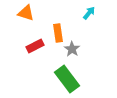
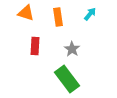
cyan arrow: moved 1 px right, 1 px down
orange rectangle: moved 16 px up
red rectangle: rotated 60 degrees counterclockwise
